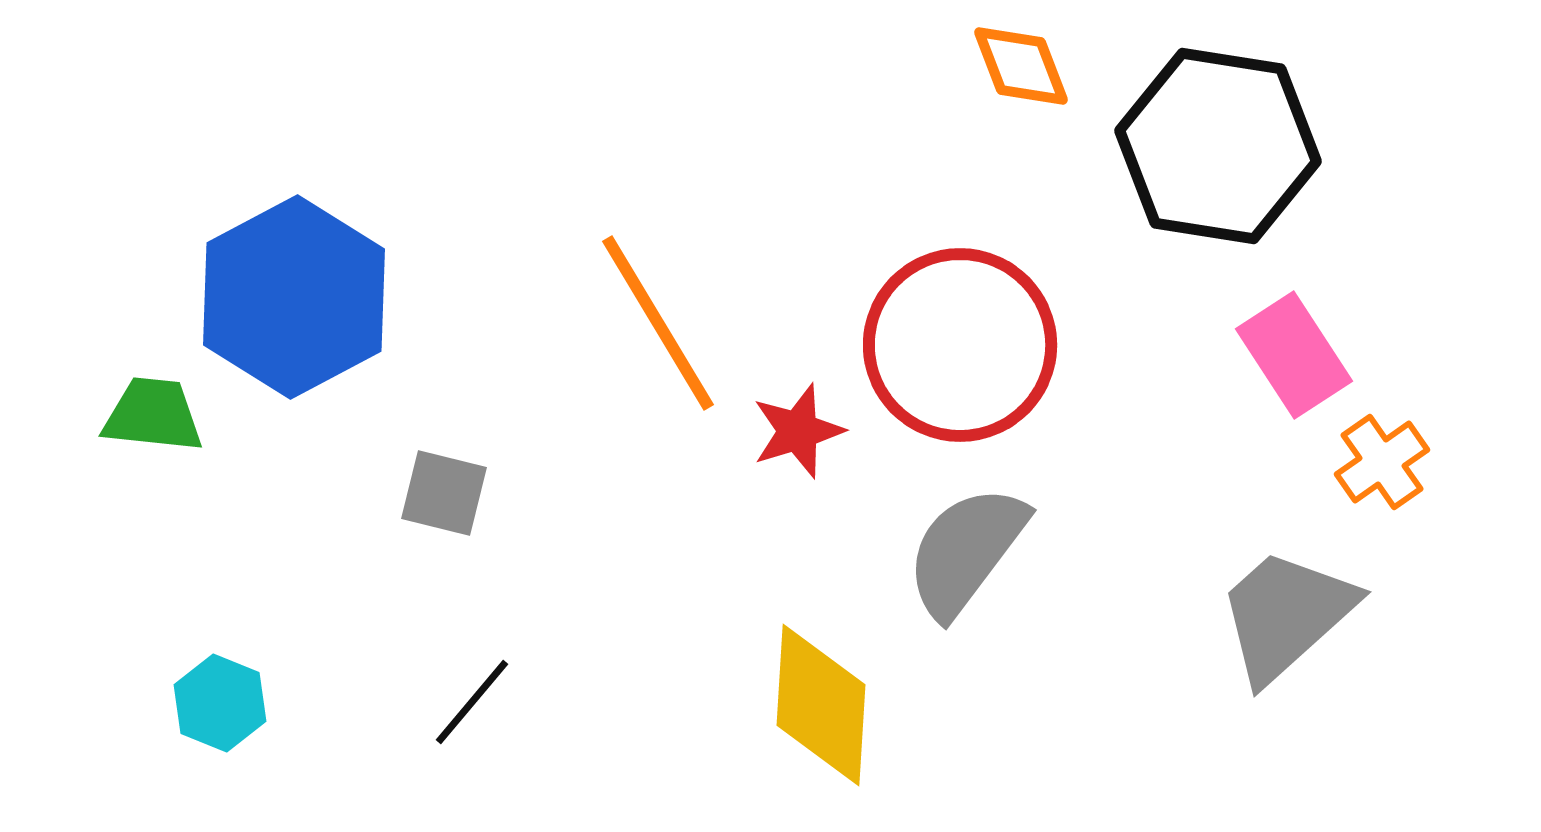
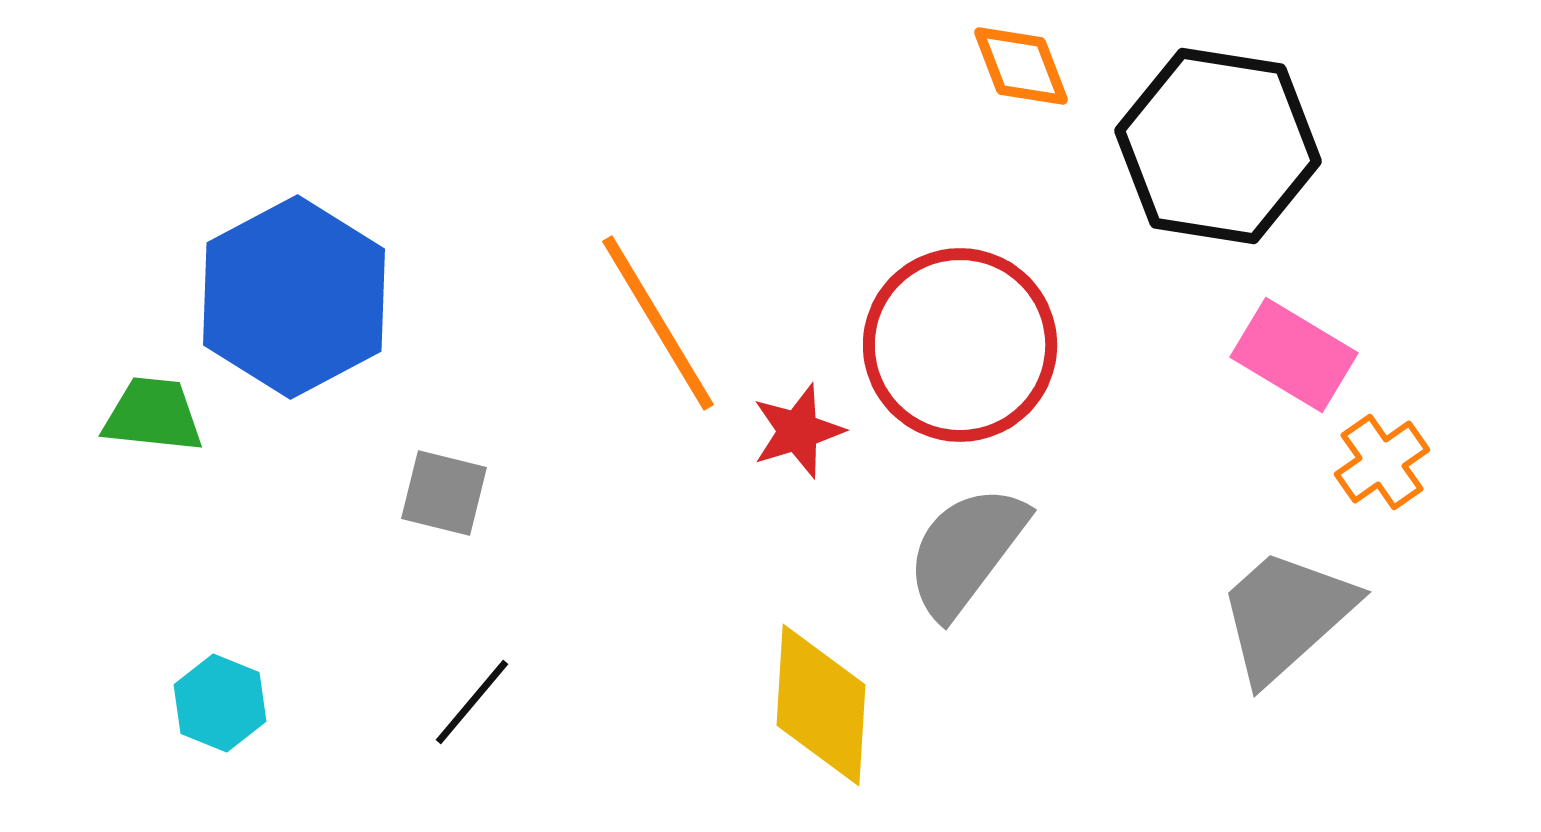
pink rectangle: rotated 26 degrees counterclockwise
